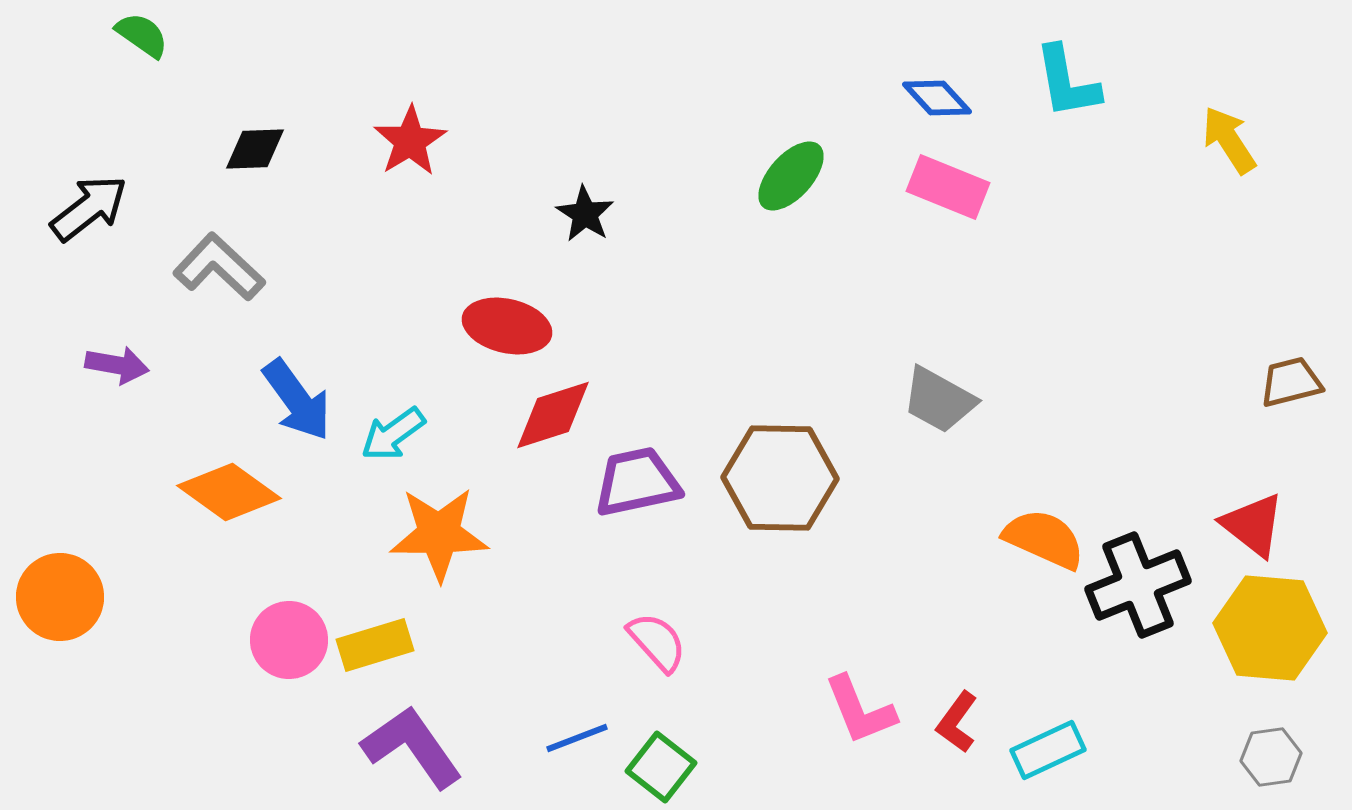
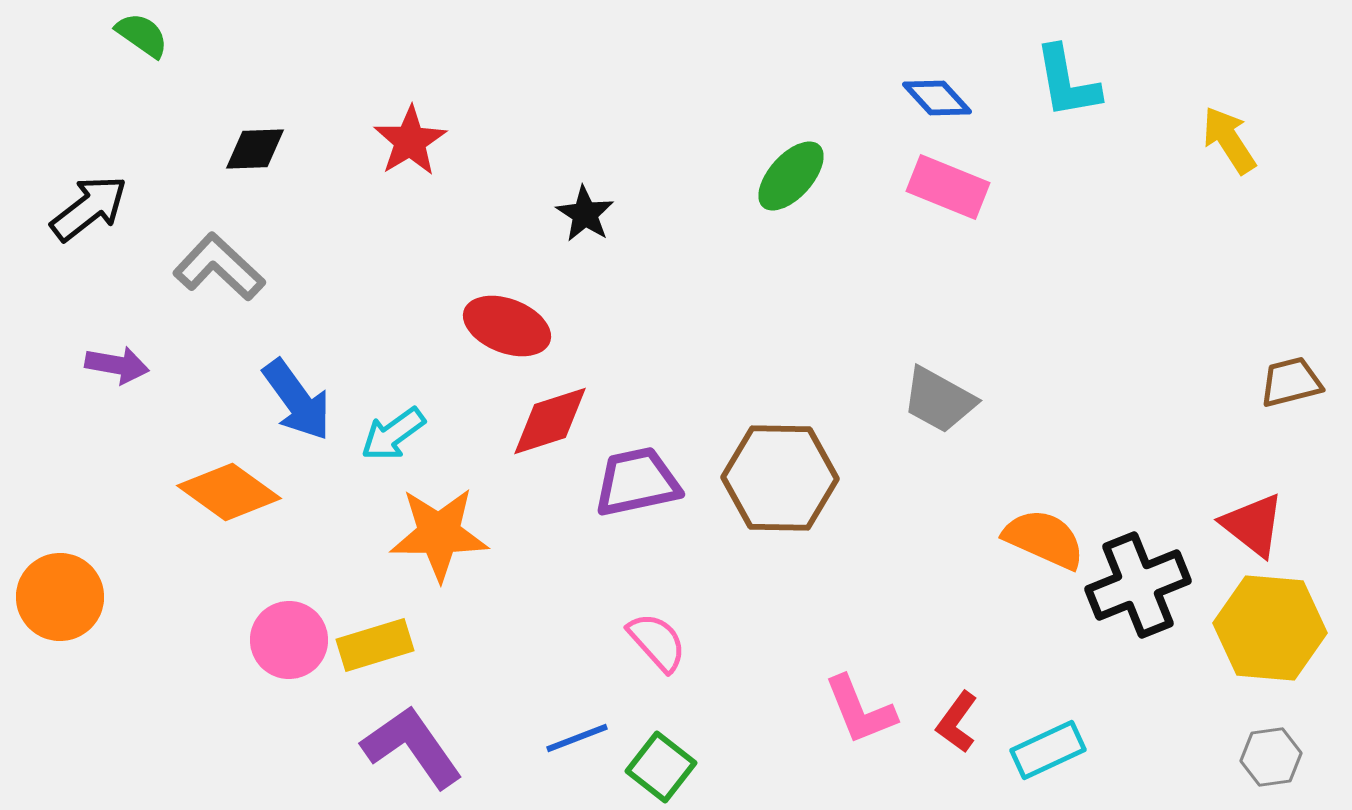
red ellipse: rotated 8 degrees clockwise
red diamond: moved 3 px left, 6 px down
